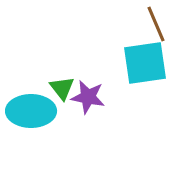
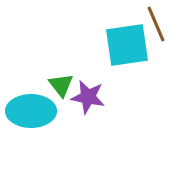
cyan square: moved 18 px left, 18 px up
green triangle: moved 1 px left, 3 px up
